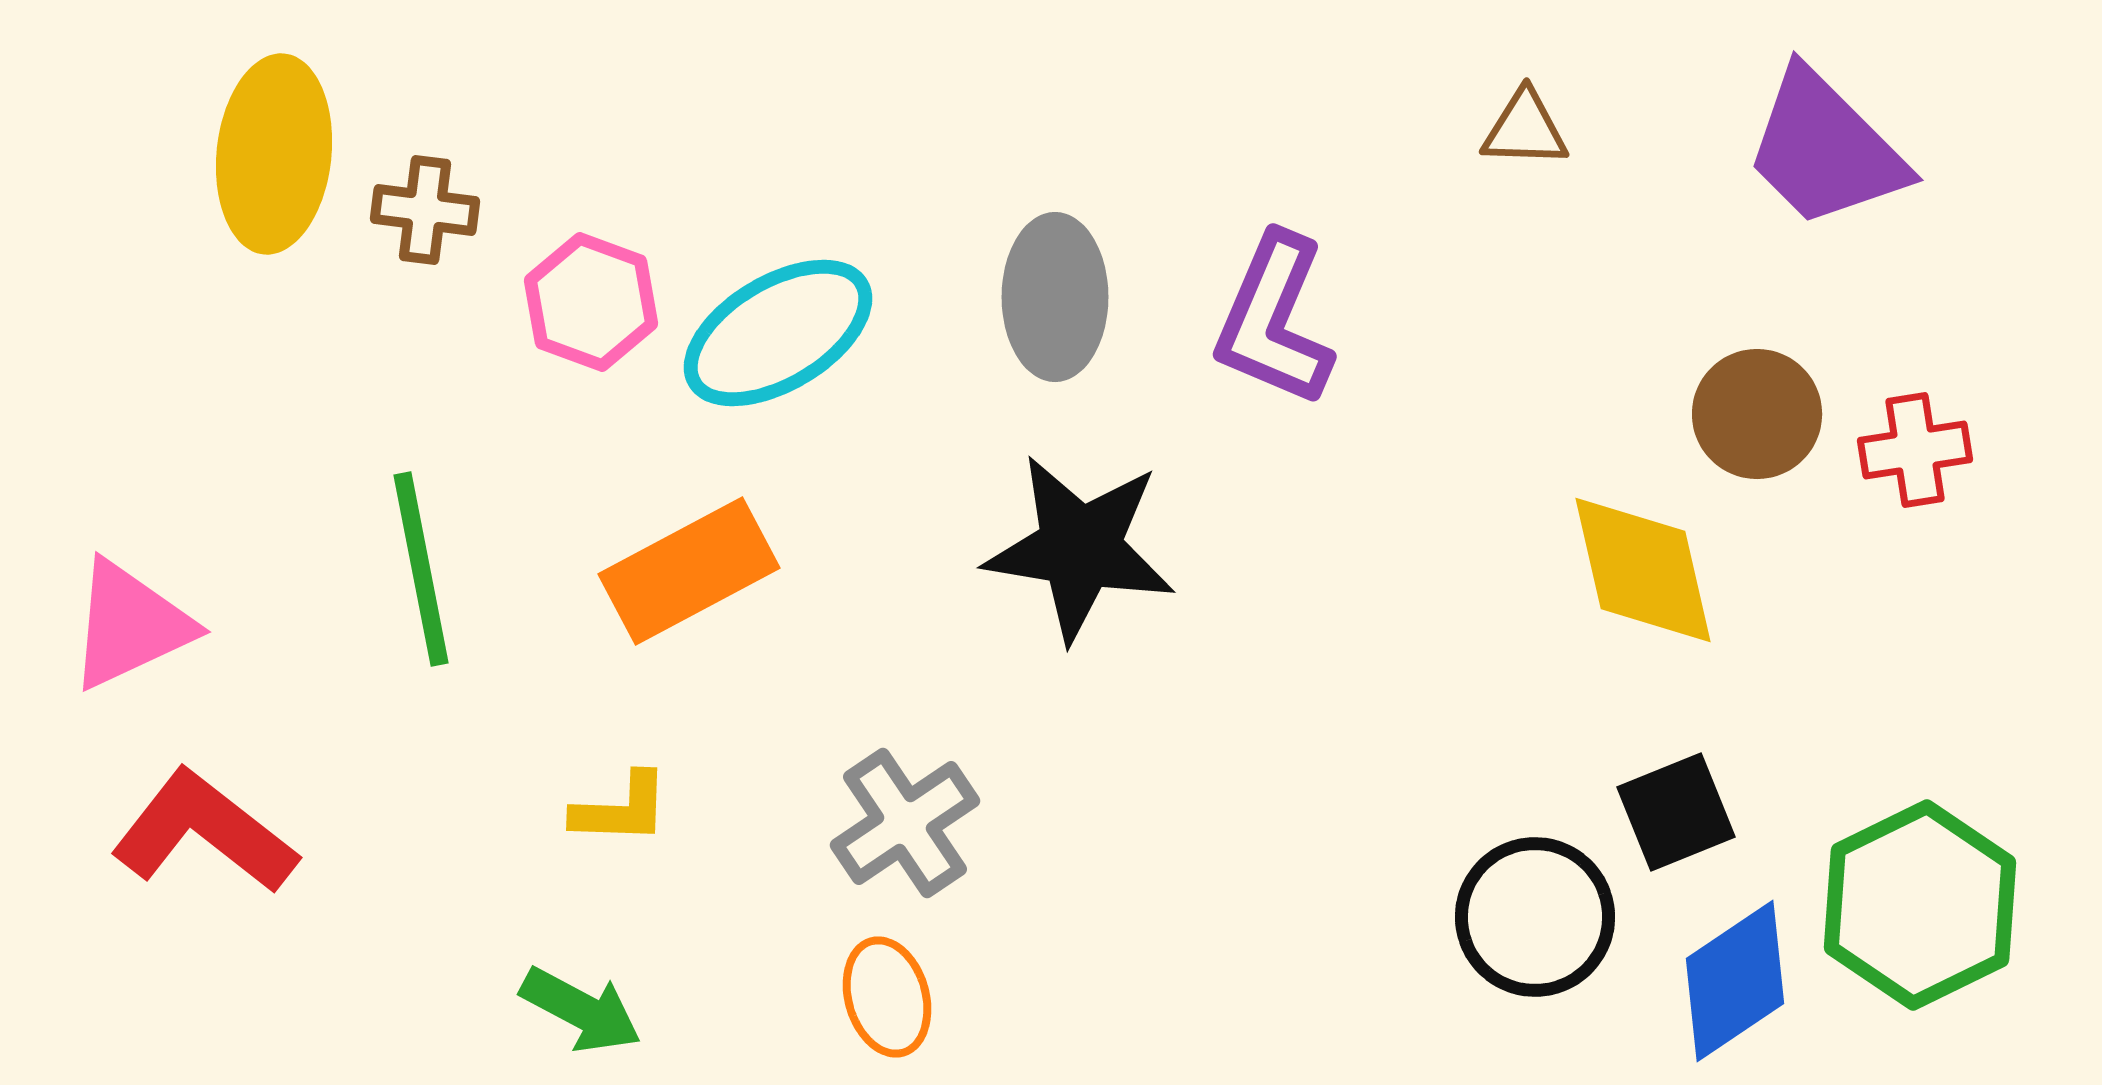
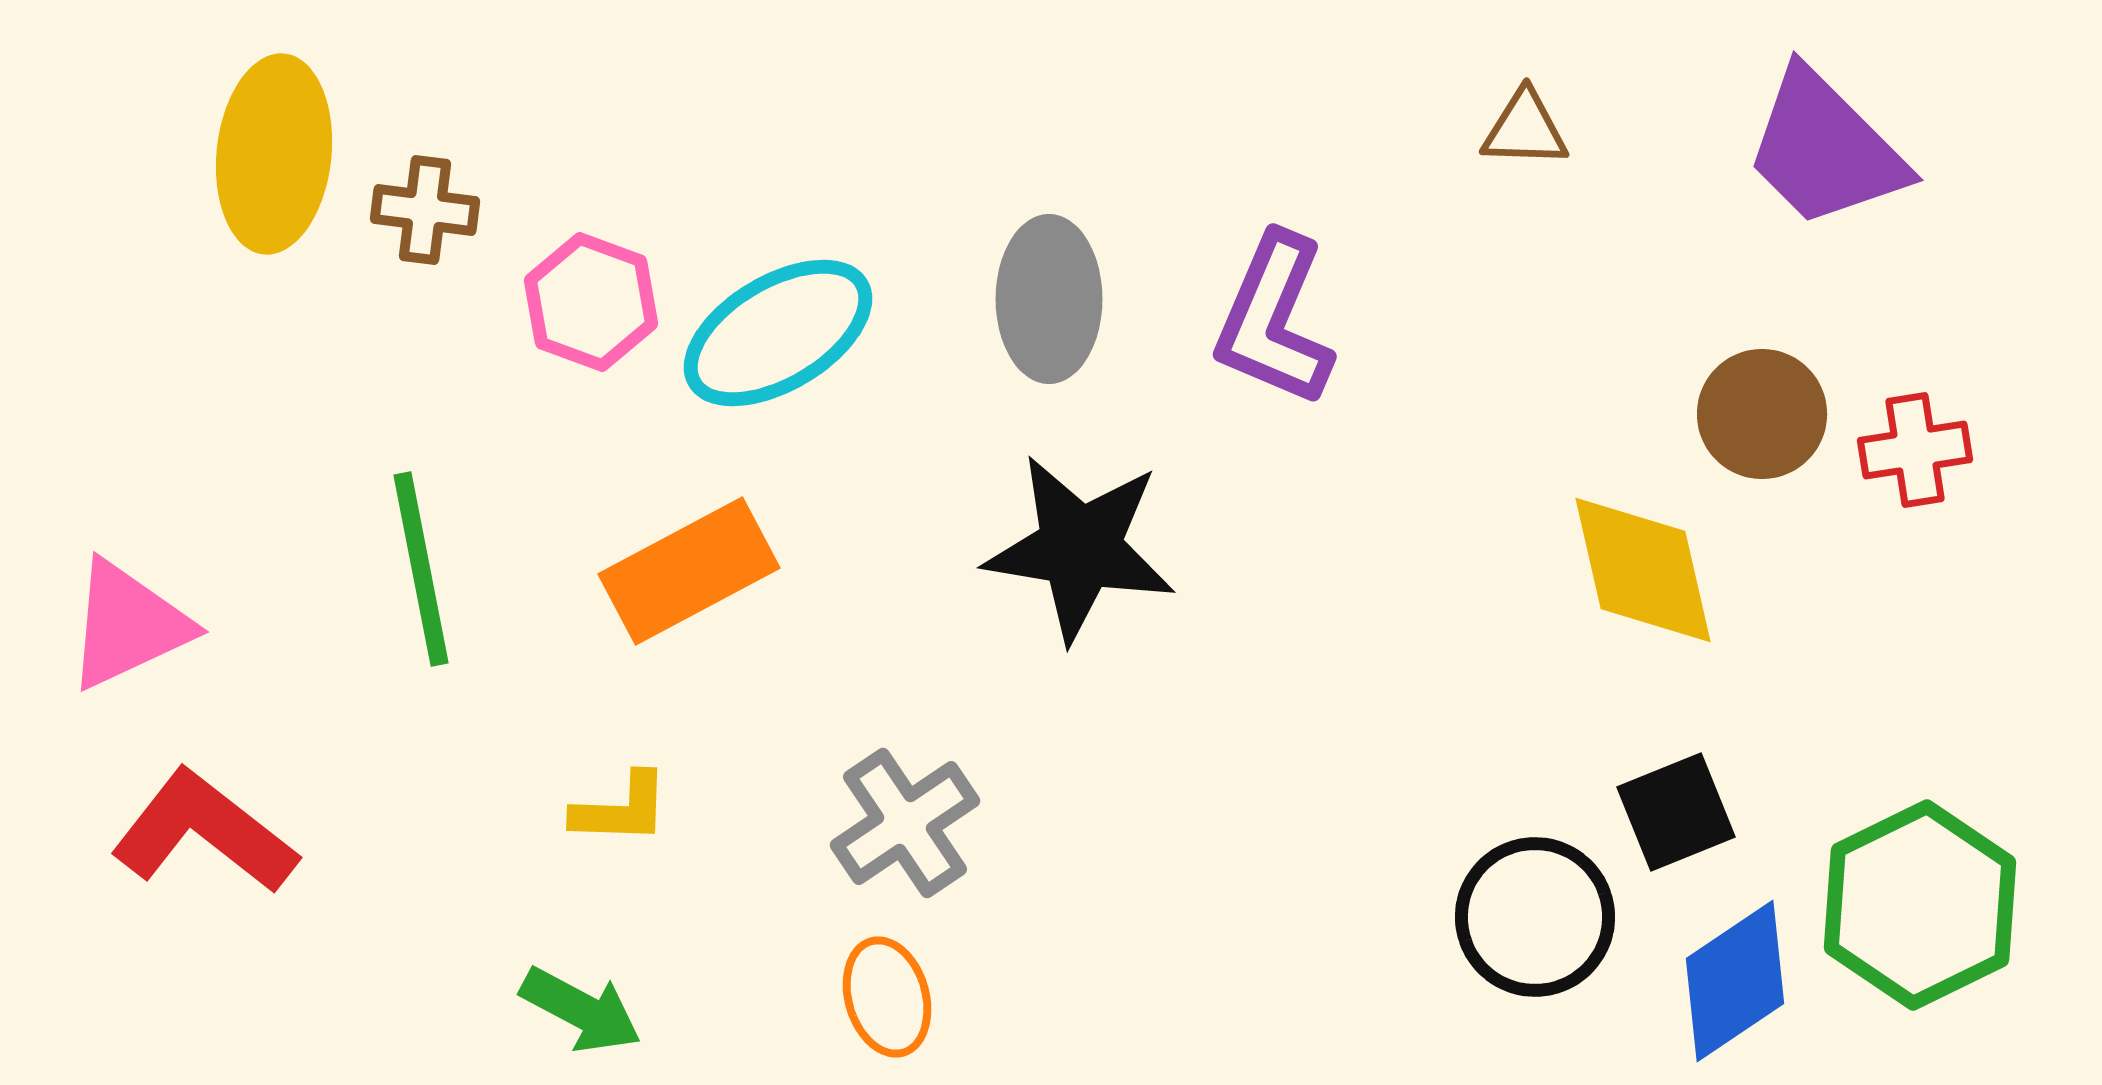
gray ellipse: moved 6 px left, 2 px down
brown circle: moved 5 px right
pink triangle: moved 2 px left
